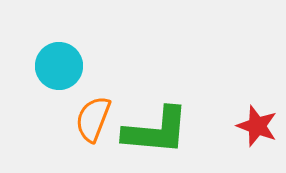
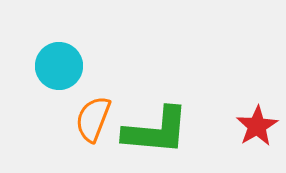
red star: rotated 21 degrees clockwise
